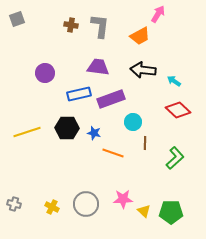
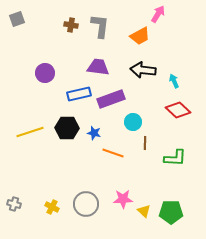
cyan arrow: rotated 32 degrees clockwise
yellow line: moved 3 px right
green L-shape: rotated 45 degrees clockwise
